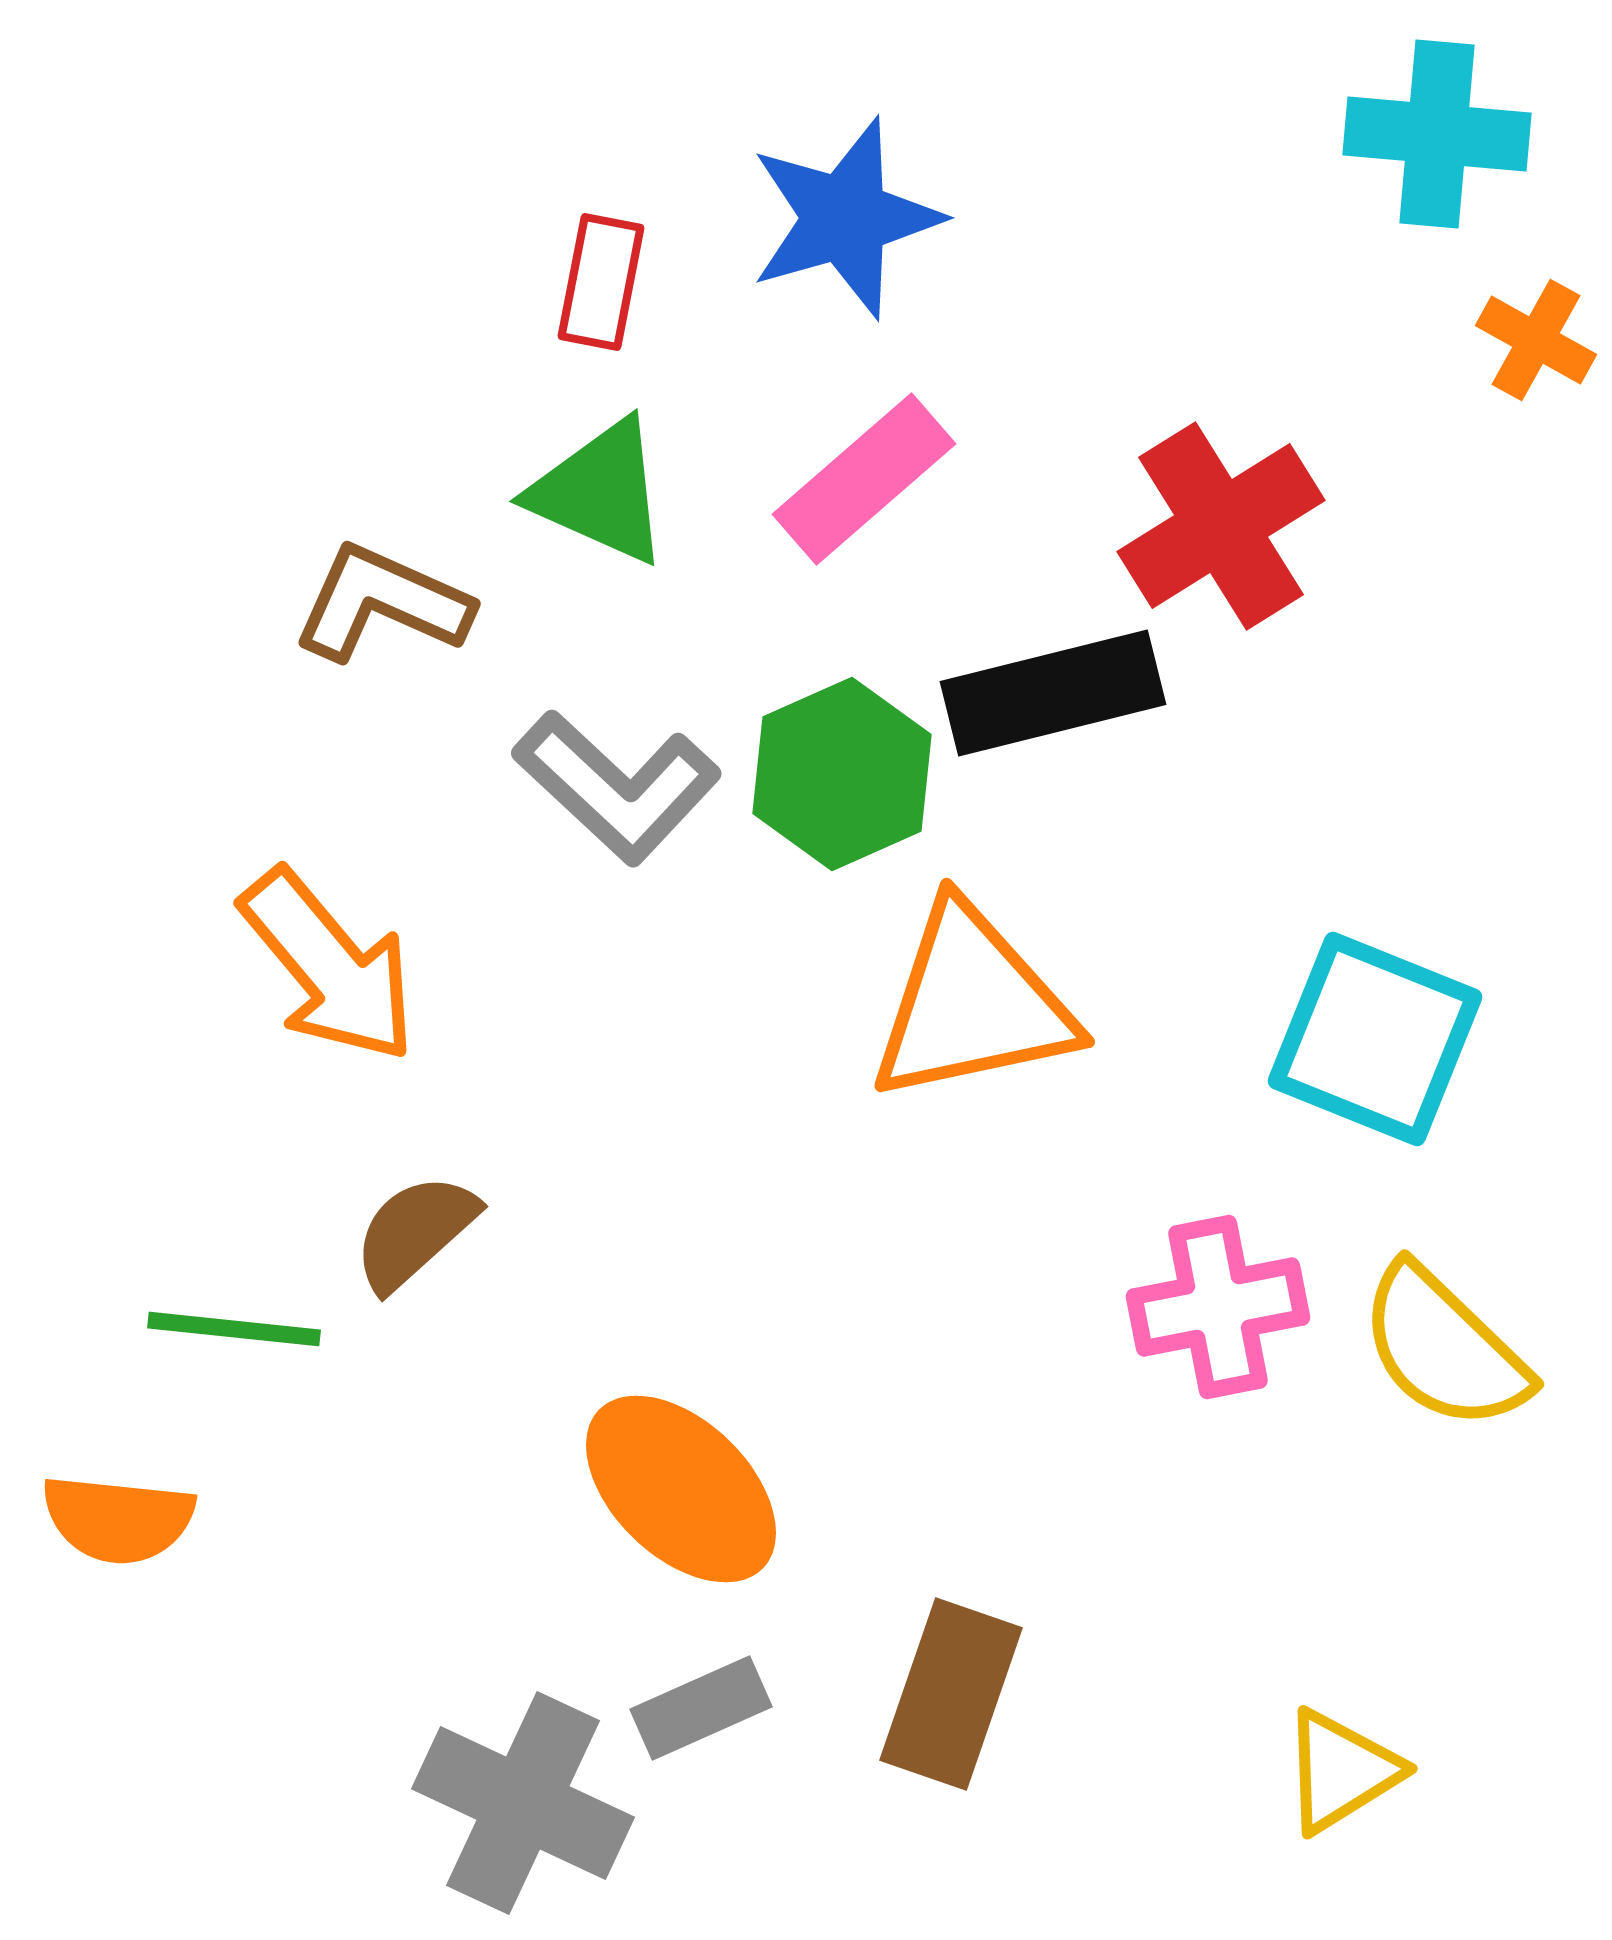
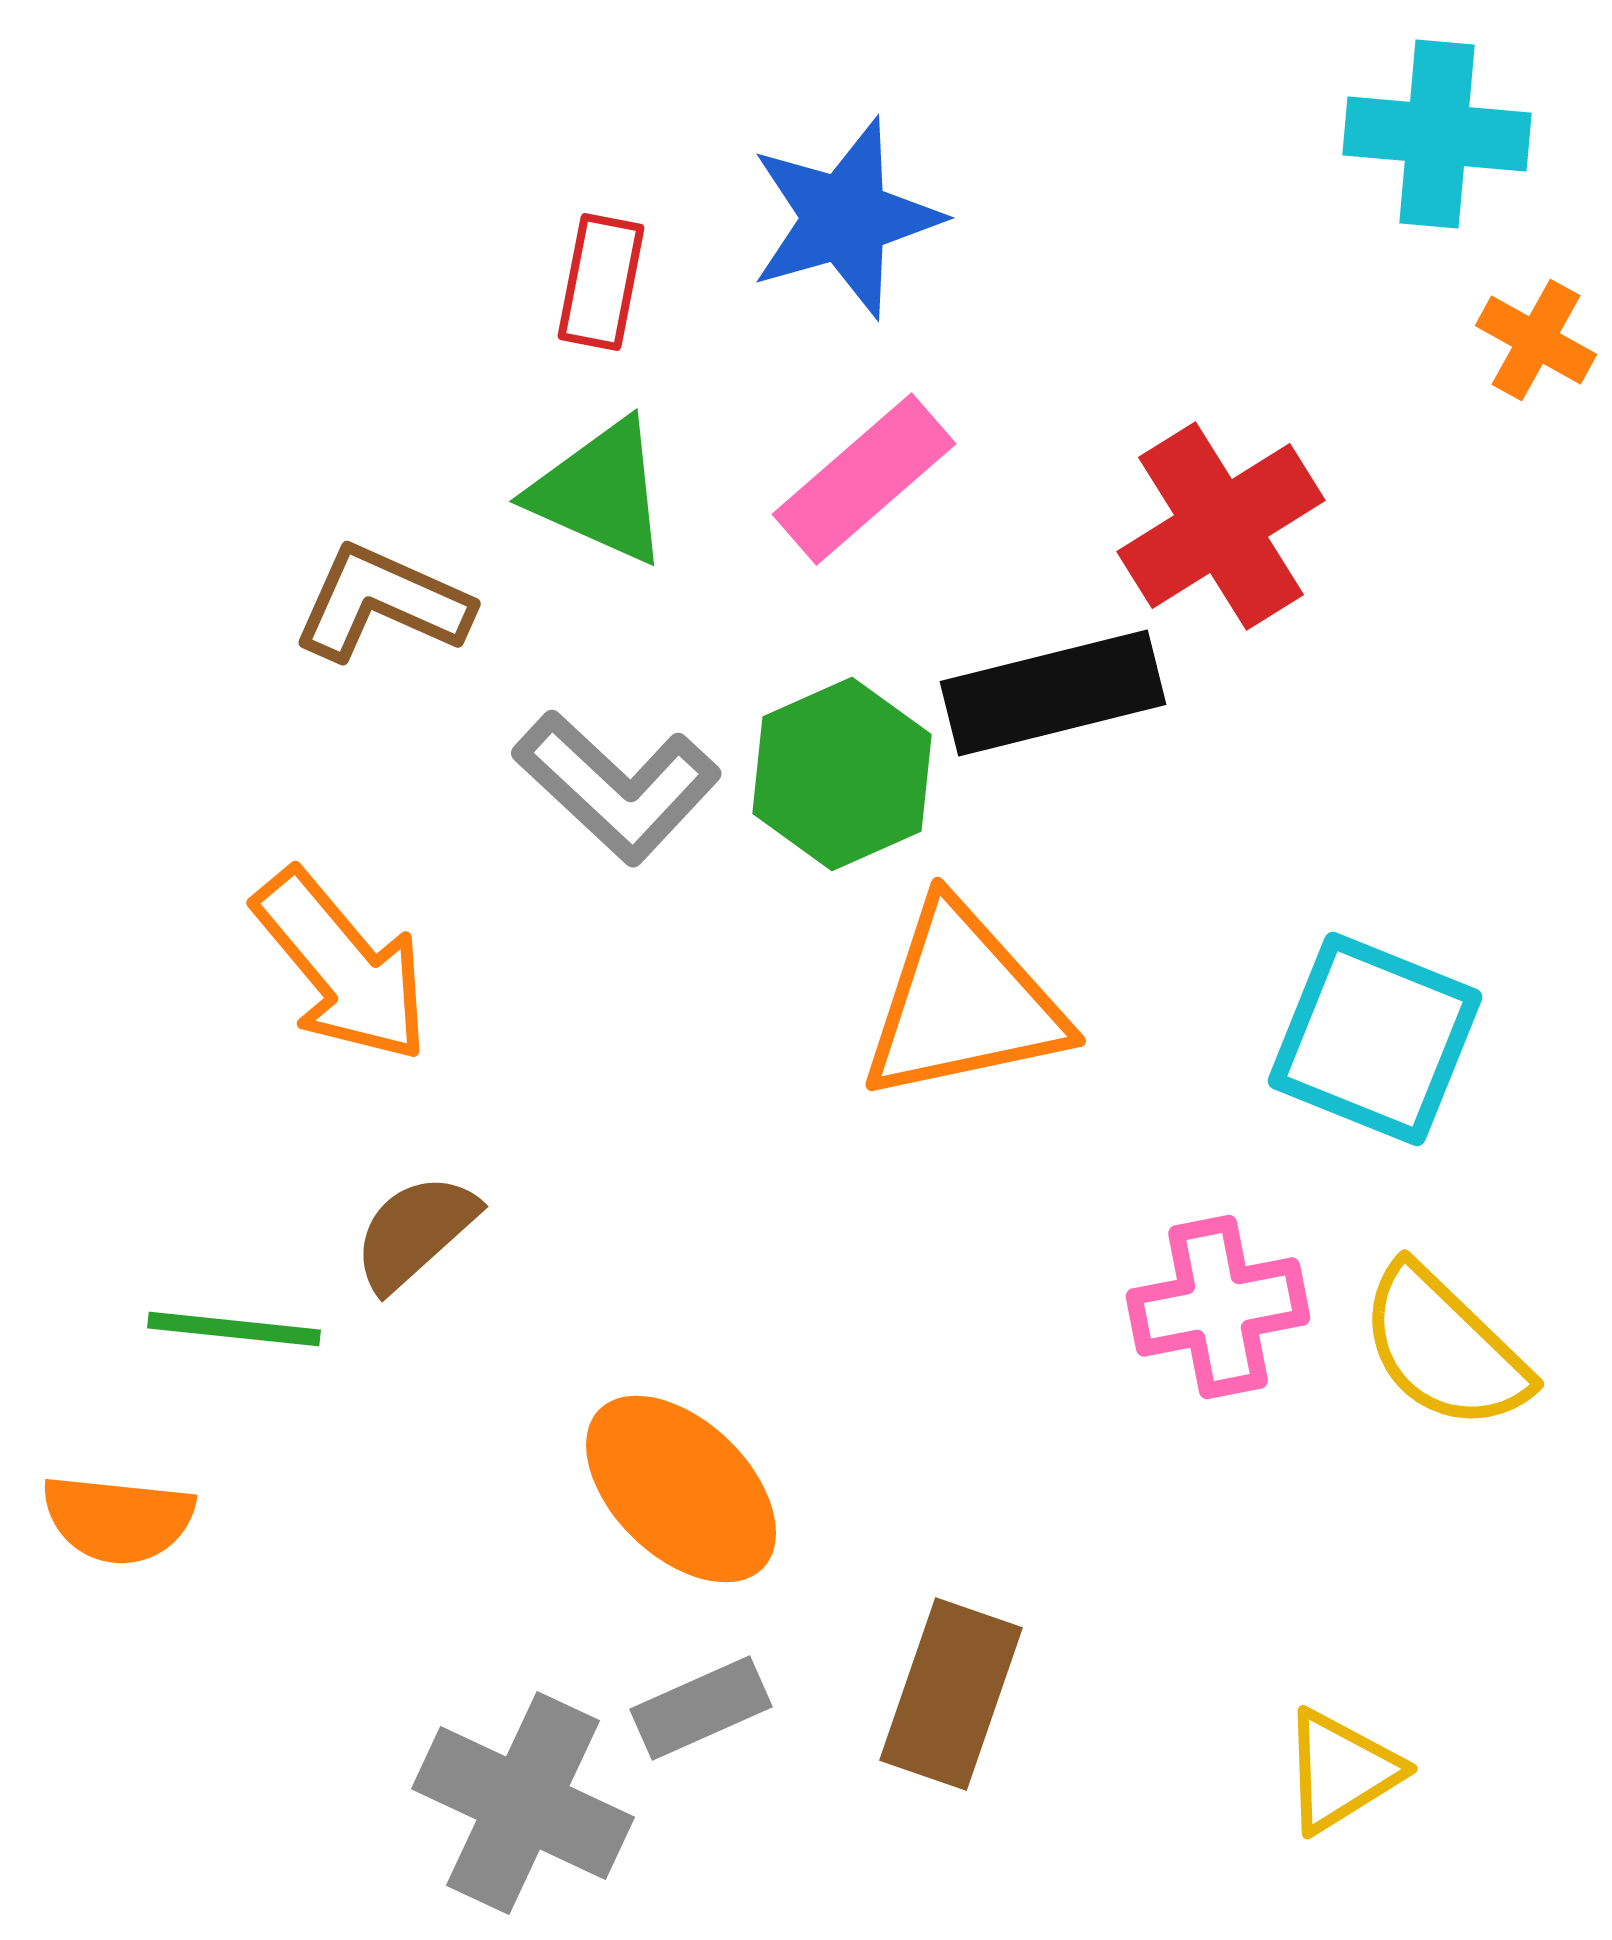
orange arrow: moved 13 px right
orange triangle: moved 9 px left, 1 px up
